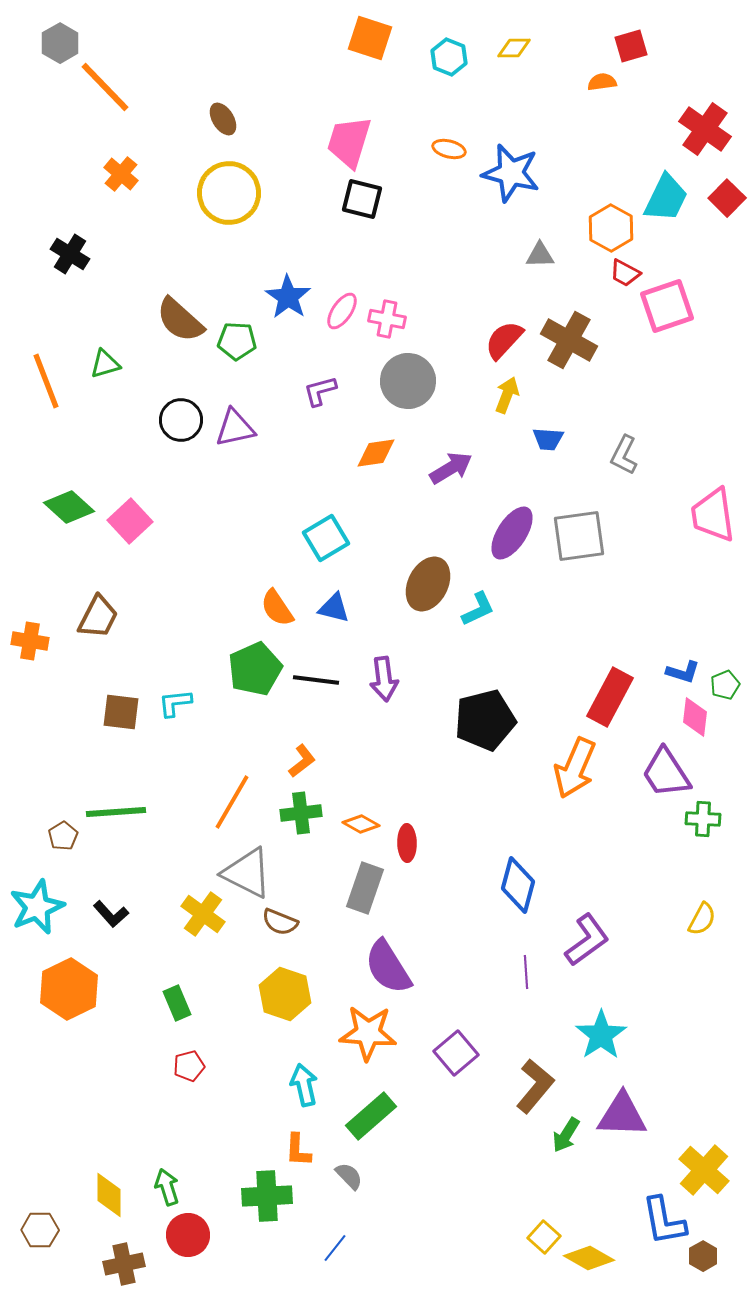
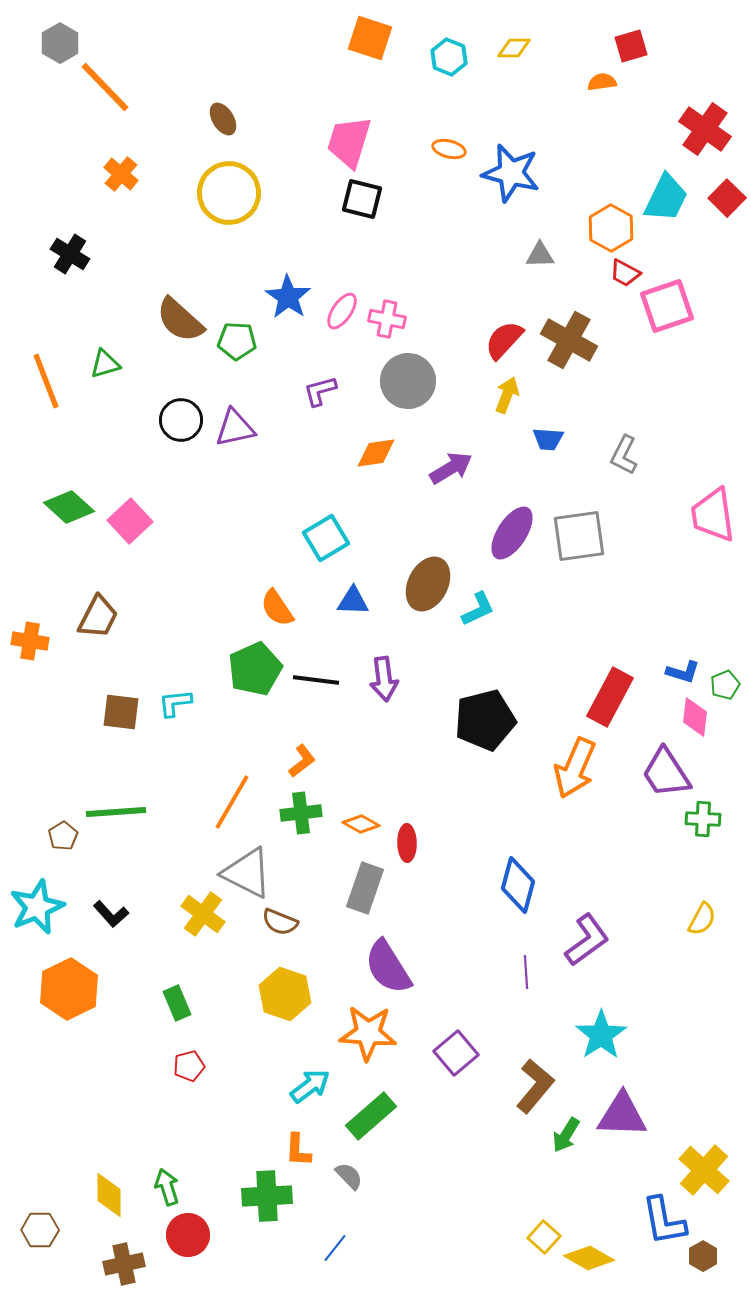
blue triangle at (334, 608): moved 19 px right, 7 px up; rotated 12 degrees counterclockwise
cyan arrow at (304, 1085): moved 6 px right, 1 px down; rotated 66 degrees clockwise
